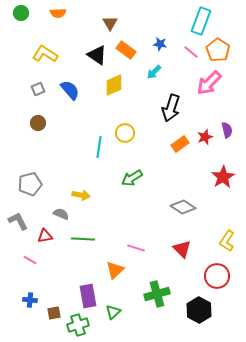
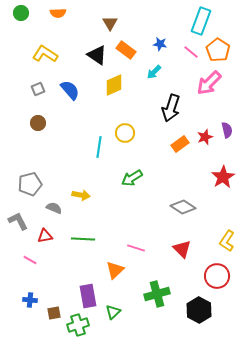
gray semicircle at (61, 214): moved 7 px left, 6 px up
